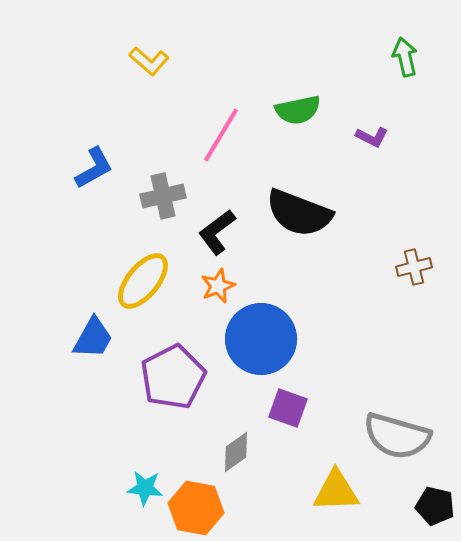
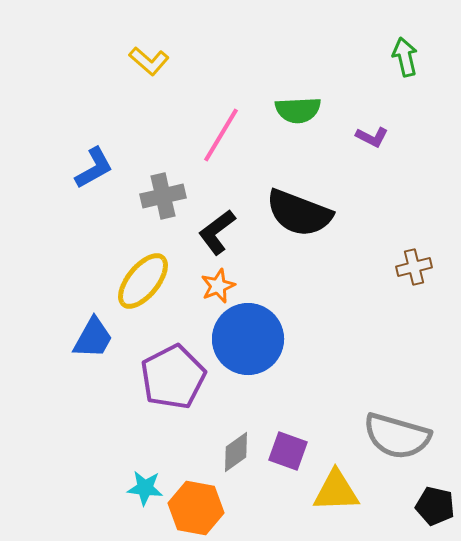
green semicircle: rotated 9 degrees clockwise
blue circle: moved 13 px left
purple square: moved 43 px down
